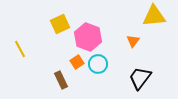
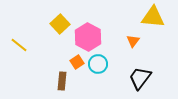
yellow triangle: moved 1 px left, 1 px down; rotated 10 degrees clockwise
yellow square: rotated 18 degrees counterclockwise
pink hexagon: rotated 8 degrees clockwise
yellow line: moved 1 px left, 4 px up; rotated 24 degrees counterclockwise
brown rectangle: moved 1 px right, 1 px down; rotated 30 degrees clockwise
